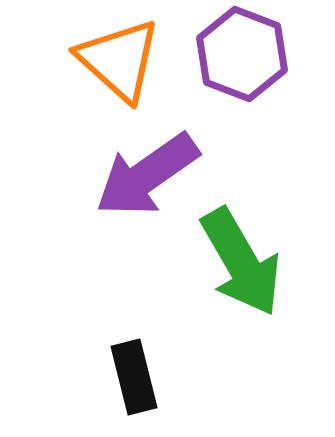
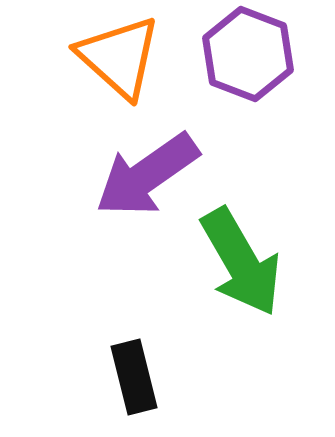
purple hexagon: moved 6 px right
orange triangle: moved 3 px up
